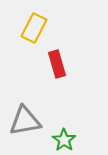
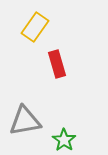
yellow rectangle: moved 1 px right, 1 px up; rotated 8 degrees clockwise
